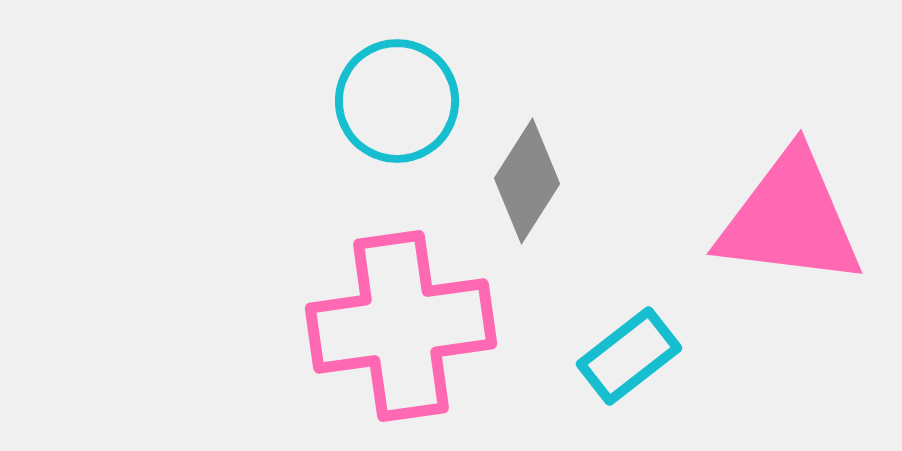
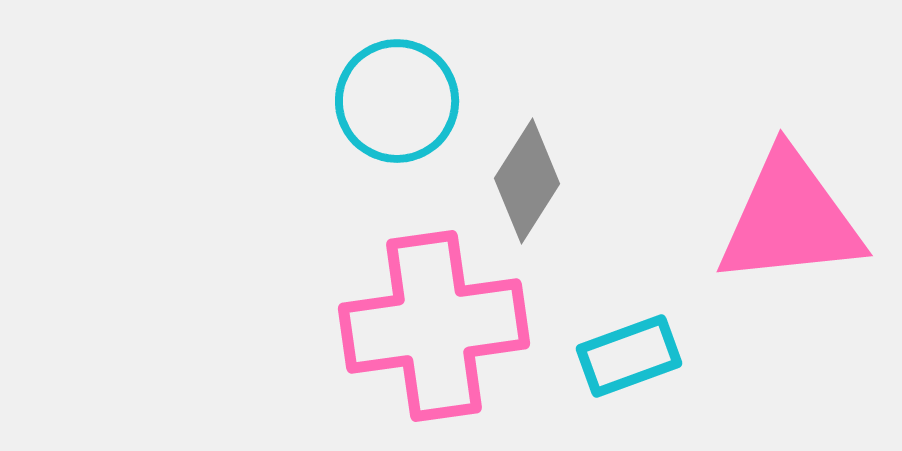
pink triangle: rotated 13 degrees counterclockwise
pink cross: moved 33 px right
cyan rectangle: rotated 18 degrees clockwise
